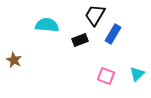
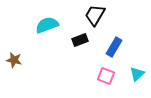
cyan semicircle: rotated 25 degrees counterclockwise
blue rectangle: moved 1 px right, 13 px down
brown star: rotated 14 degrees counterclockwise
